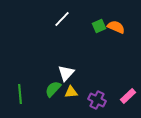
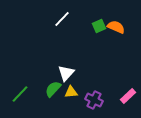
green line: rotated 48 degrees clockwise
purple cross: moved 3 px left
